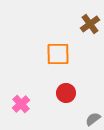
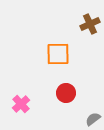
brown cross: rotated 12 degrees clockwise
